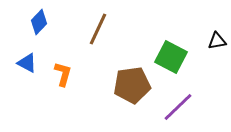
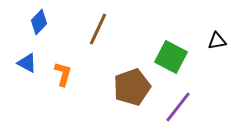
brown pentagon: moved 2 px down; rotated 12 degrees counterclockwise
purple line: rotated 8 degrees counterclockwise
